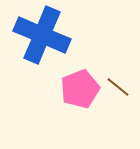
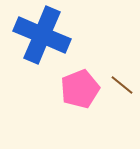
brown line: moved 4 px right, 2 px up
